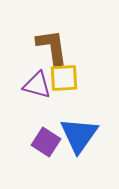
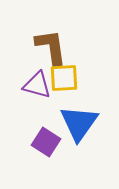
brown L-shape: moved 1 px left
blue triangle: moved 12 px up
